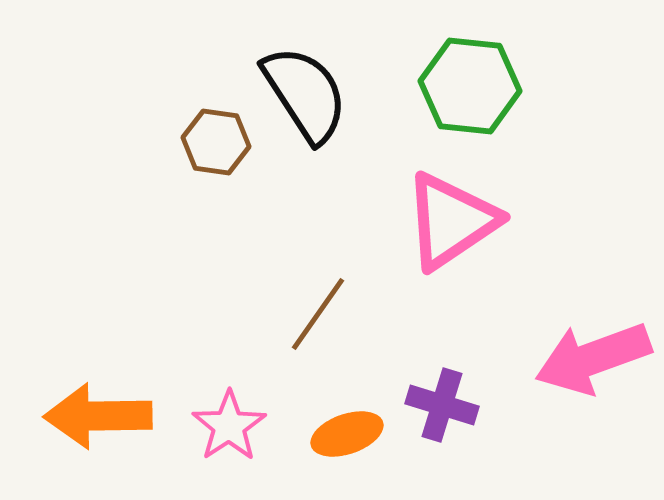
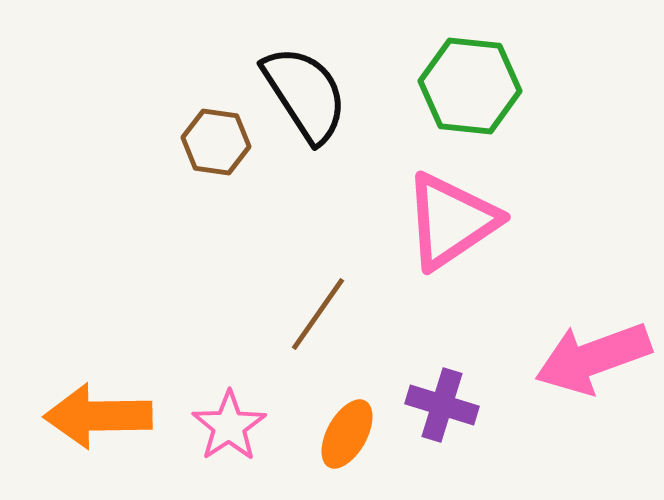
orange ellipse: rotated 42 degrees counterclockwise
